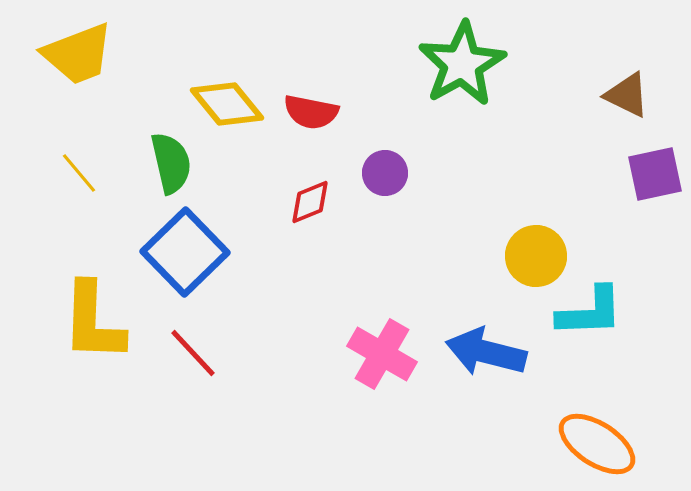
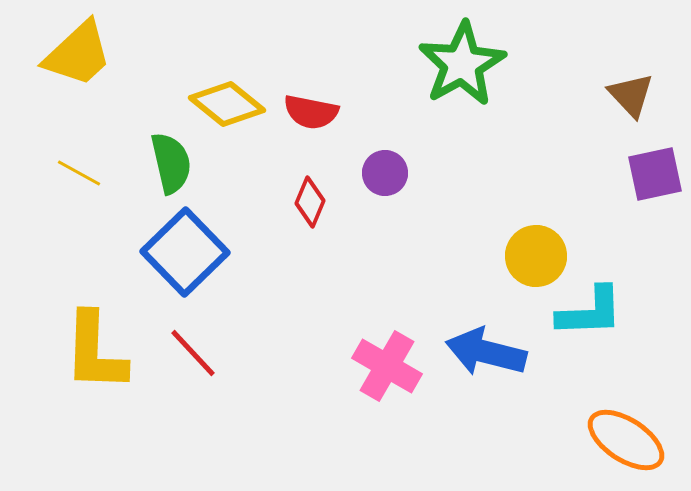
yellow trapezoid: rotated 22 degrees counterclockwise
brown triangle: moved 4 px right; rotated 21 degrees clockwise
yellow diamond: rotated 12 degrees counterclockwise
yellow line: rotated 21 degrees counterclockwise
red diamond: rotated 45 degrees counterclockwise
yellow L-shape: moved 2 px right, 30 px down
pink cross: moved 5 px right, 12 px down
orange ellipse: moved 29 px right, 4 px up
